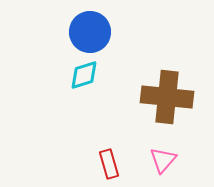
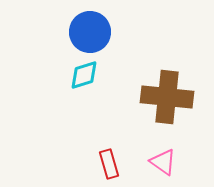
pink triangle: moved 2 px down; rotated 36 degrees counterclockwise
